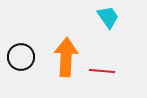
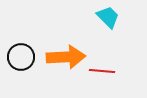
cyan trapezoid: rotated 10 degrees counterclockwise
orange arrow: rotated 84 degrees clockwise
